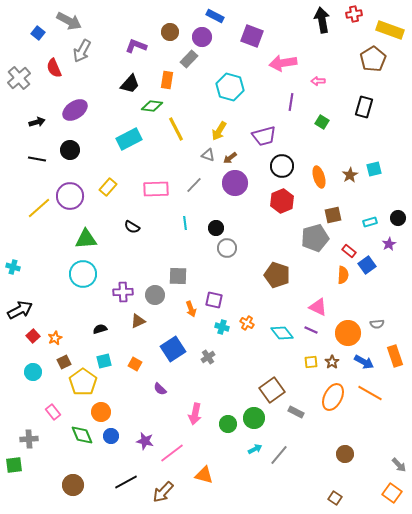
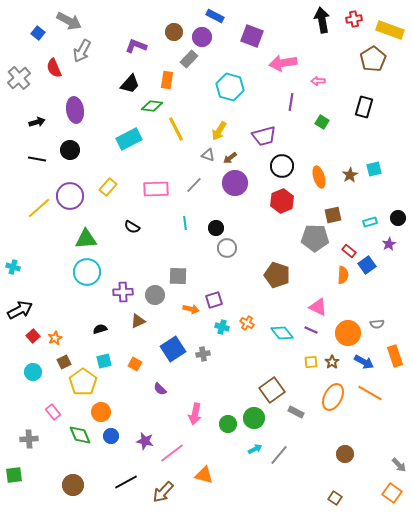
red cross at (354, 14): moved 5 px down
brown circle at (170, 32): moved 4 px right
purple ellipse at (75, 110): rotated 65 degrees counterclockwise
gray pentagon at (315, 238): rotated 16 degrees clockwise
cyan circle at (83, 274): moved 4 px right, 2 px up
purple square at (214, 300): rotated 30 degrees counterclockwise
orange arrow at (191, 309): rotated 56 degrees counterclockwise
gray cross at (208, 357): moved 5 px left, 3 px up; rotated 24 degrees clockwise
green diamond at (82, 435): moved 2 px left
green square at (14, 465): moved 10 px down
